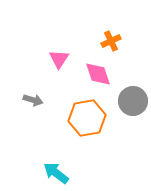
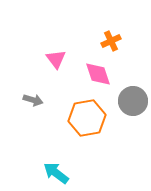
pink triangle: moved 3 px left; rotated 10 degrees counterclockwise
